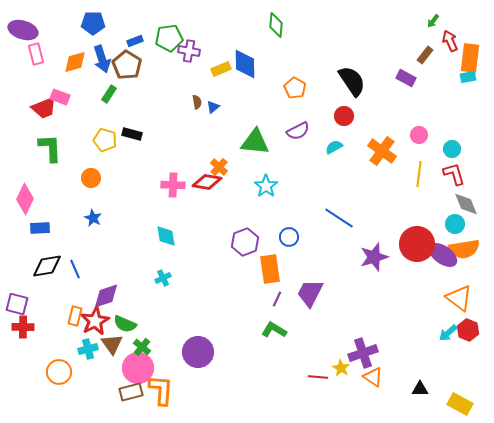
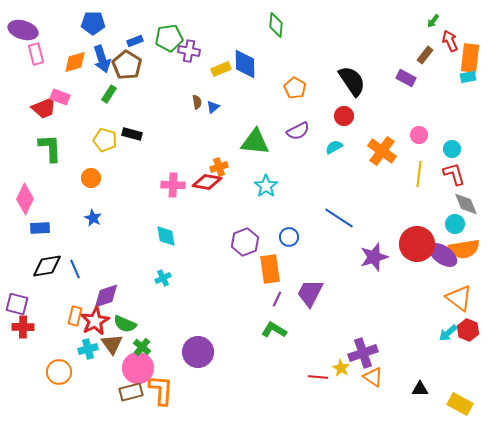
orange cross at (219, 167): rotated 30 degrees clockwise
